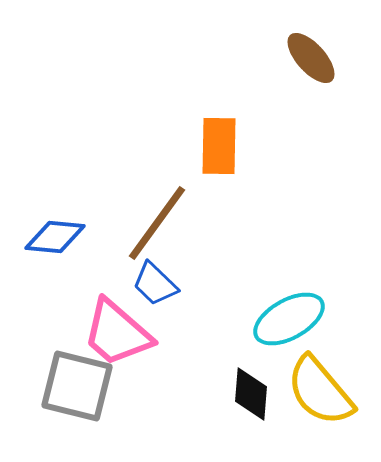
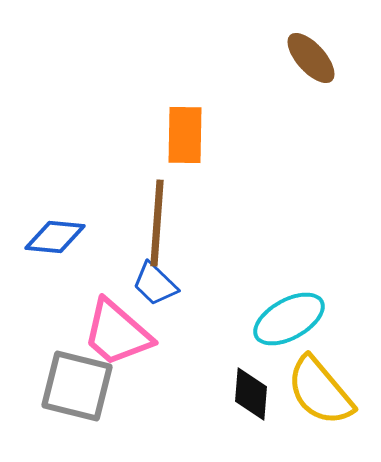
orange rectangle: moved 34 px left, 11 px up
brown line: rotated 32 degrees counterclockwise
